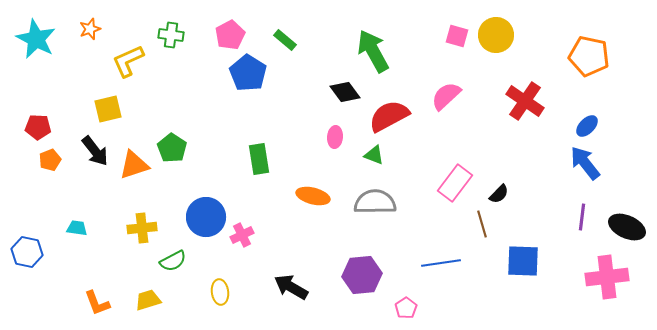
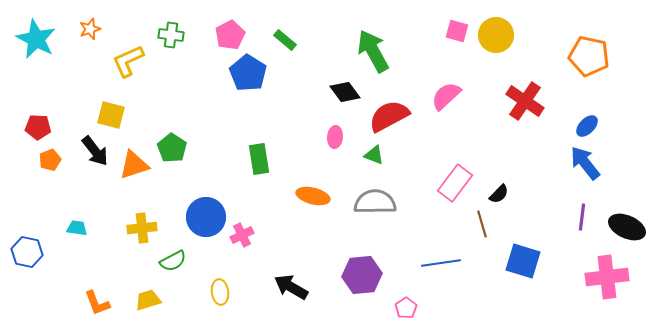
pink square at (457, 36): moved 5 px up
yellow square at (108, 109): moved 3 px right, 6 px down; rotated 28 degrees clockwise
blue square at (523, 261): rotated 15 degrees clockwise
